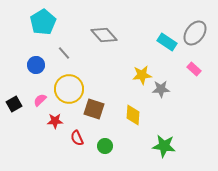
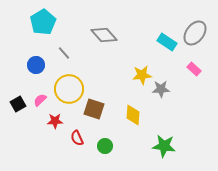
black square: moved 4 px right
